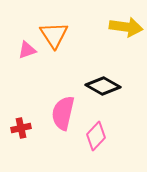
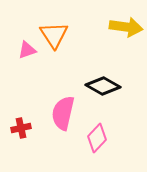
pink diamond: moved 1 px right, 2 px down
